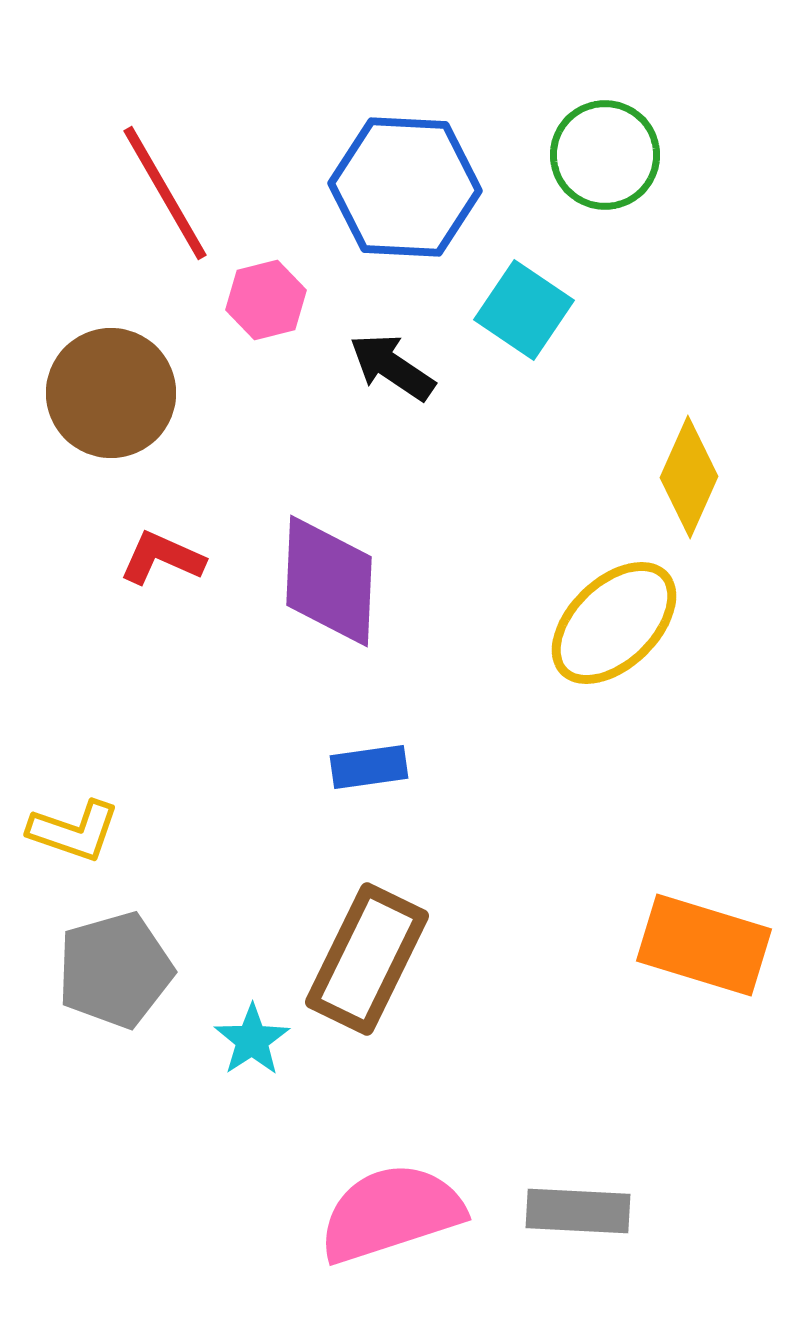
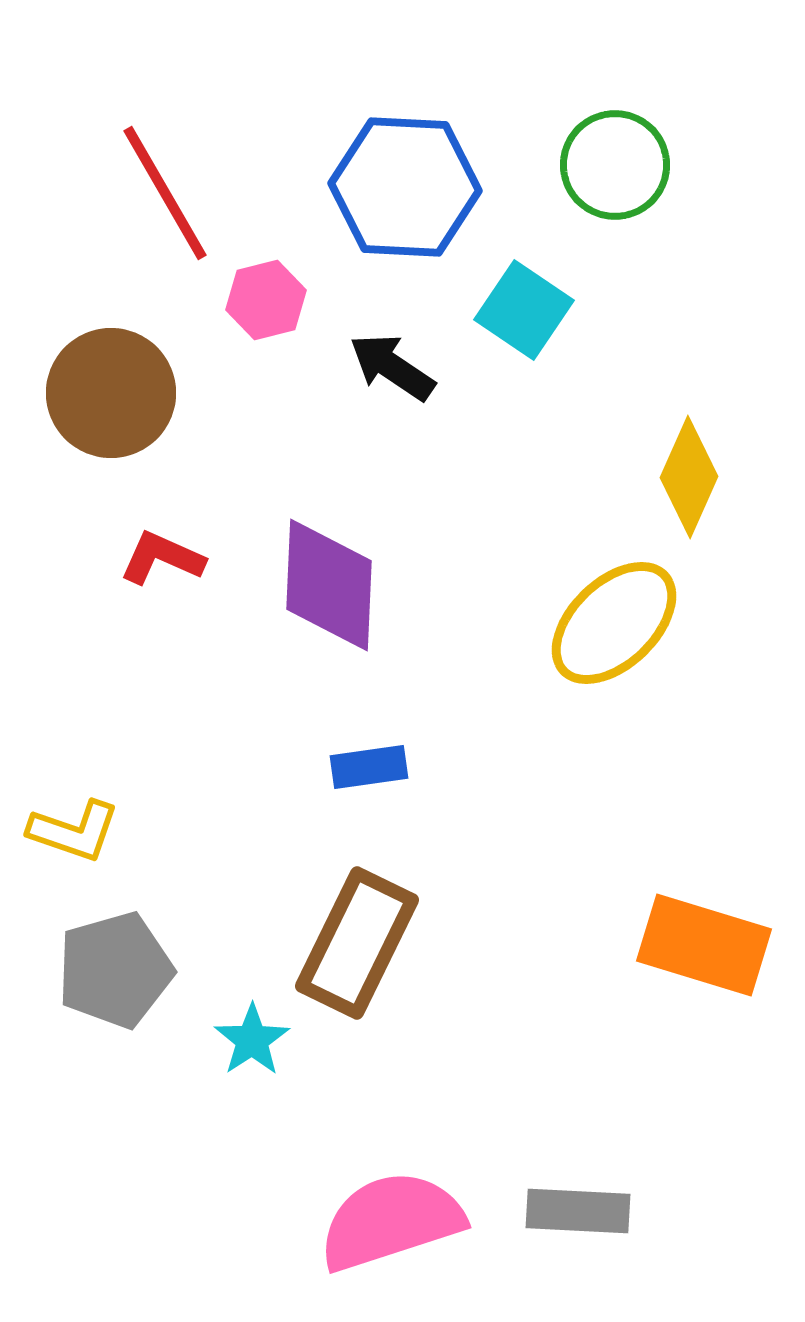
green circle: moved 10 px right, 10 px down
purple diamond: moved 4 px down
brown rectangle: moved 10 px left, 16 px up
pink semicircle: moved 8 px down
